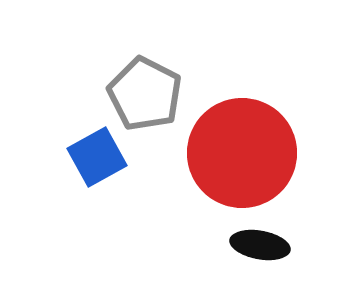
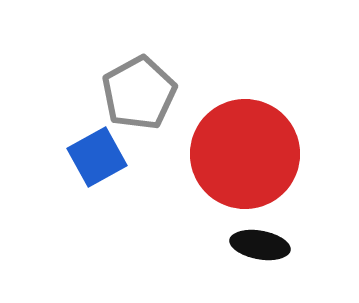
gray pentagon: moved 6 px left, 1 px up; rotated 16 degrees clockwise
red circle: moved 3 px right, 1 px down
